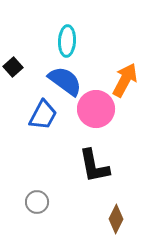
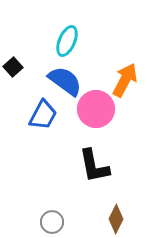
cyan ellipse: rotated 20 degrees clockwise
gray circle: moved 15 px right, 20 px down
